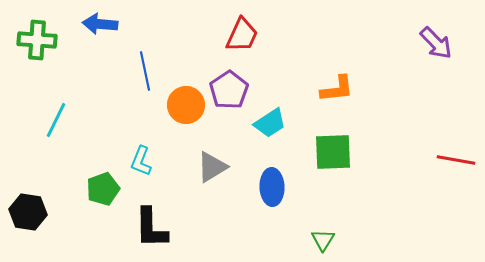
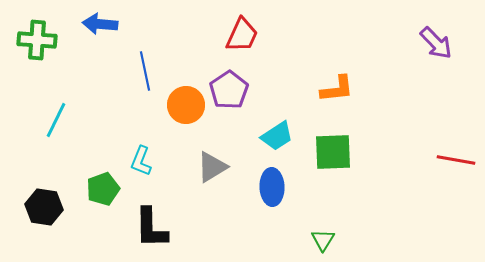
cyan trapezoid: moved 7 px right, 13 px down
black hexagon: moved 16 px right, 5 px up
